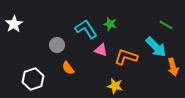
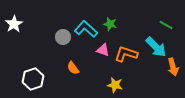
cyan L-shape: rotated 15 degrees counterclockwise
gray circle: moved 6 px right, 8 px up
pink triangle: moved 2 px right
orange L-shape: moved 3 px up
orange semicircle: moved 5 px right
yellow star: moved 1 px up
